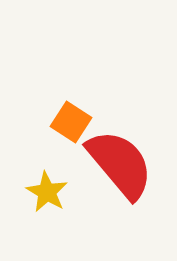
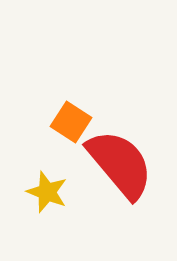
yellow star: rotated 9 degrees counterclockwise
